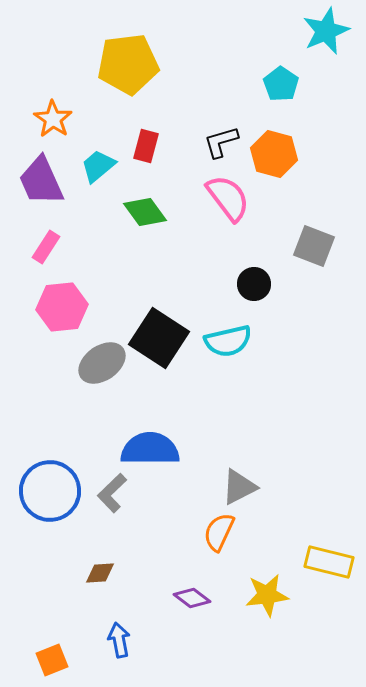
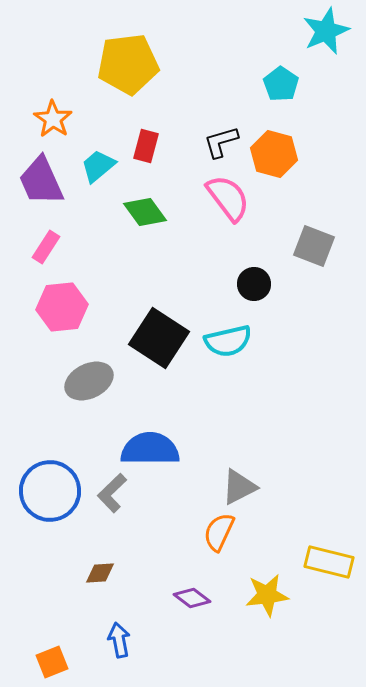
gray ellipse: moved 13 px left, 18 px down; rotated 9 degrees clockwise
orange square: moved 2 px down
